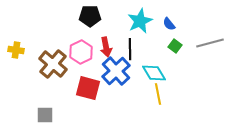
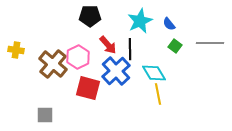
gray line: rotated 16 degrees clockwise
red arrow: moved 2 px right, 2 px up; rotated 30 degrees counterclockwise
pink hexagon: moved 3 px left, 5 px down
